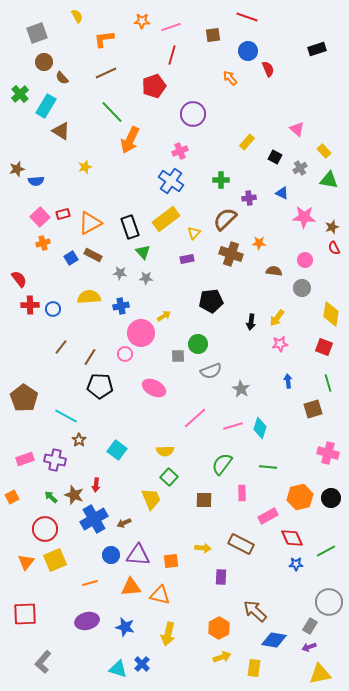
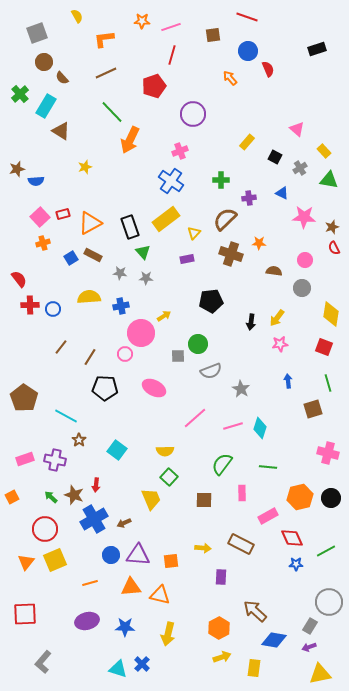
black pentagon at (100, 386): moved 5 px right, 2 px down
blue star at (125, 627): rotated 12 degrees counterclockwise
